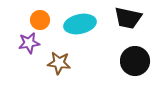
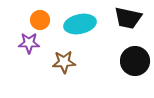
purple star: rotated 10 degrees clockwise
brown star: moved 5 px right, 1 px up; rotated 10 degrees counterclockwise
